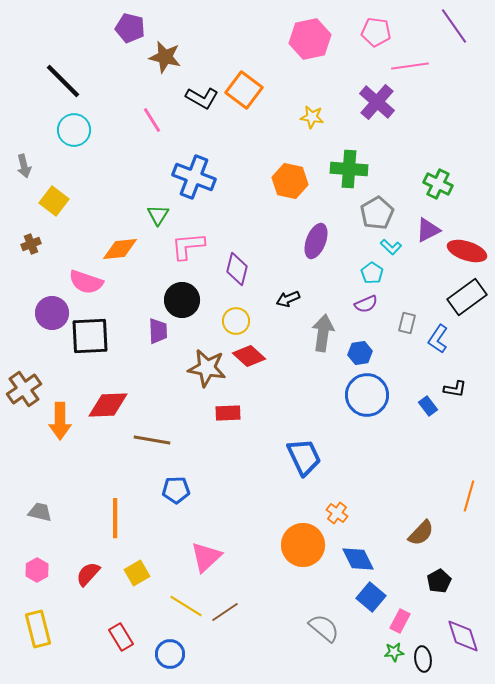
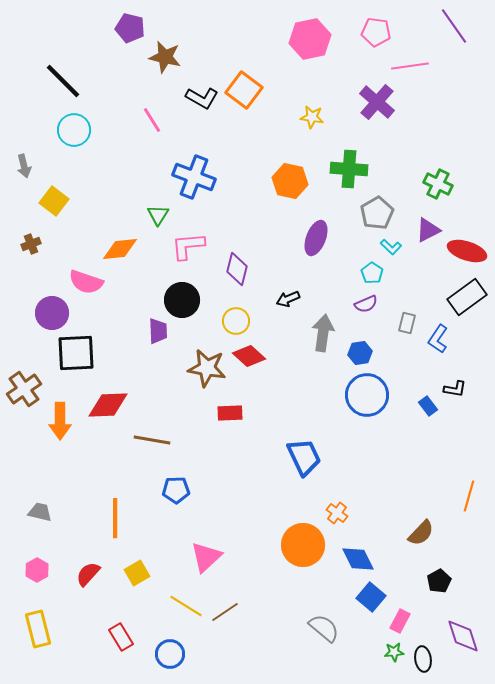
purple ellipse at (316, 241): moved 3 px up
black square at (90, 336): moved 14 px left, 17 px down
red rectangle at (228, 413): moved 2 px right
